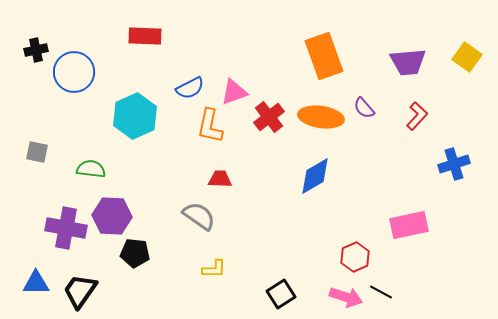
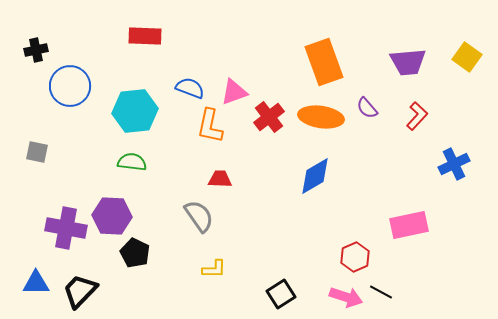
orange rectangle: moved 6 px down
blue circle: moved 4 px left, 14 px down
blue semicircle: rotated 132 degrees counterclockwise
purple semicircle: moved 3 px right
cyan hexagon: moved 5 px up; rotated 18 degrees clockwise
blue cross: rotated 8 degrees counterclockwise
green semicircle: moved 41 px right, 7 px up
gray semicircle: rotated 20 degrees clockwise
black pentagon: rotated 20 degrees clockwise
black trapezoid: rotated 9 degrees clockwise
